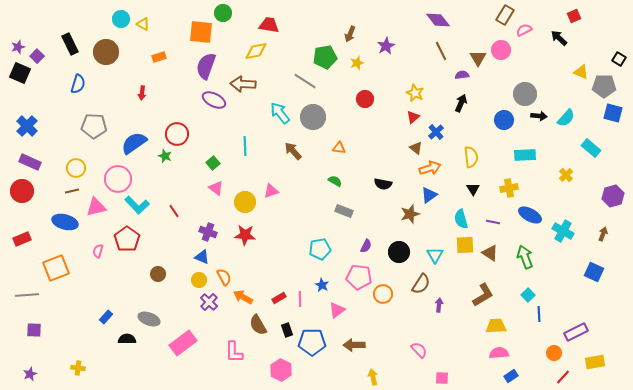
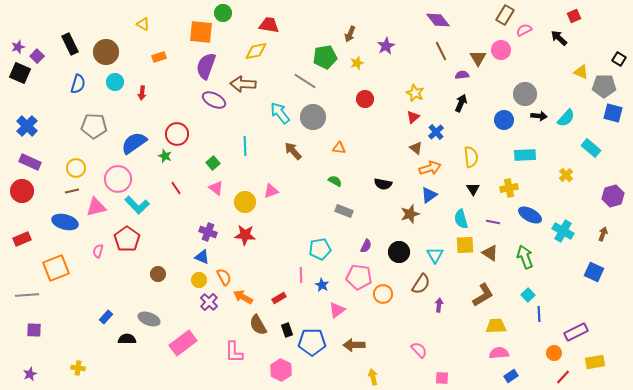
cyan circle at (121, 19): moved 6 px left, 63 px down
red line at (174, 211): moved 2 px right, 23 px up
pink line at (300, 299): moved 1 px right, 24 px up
